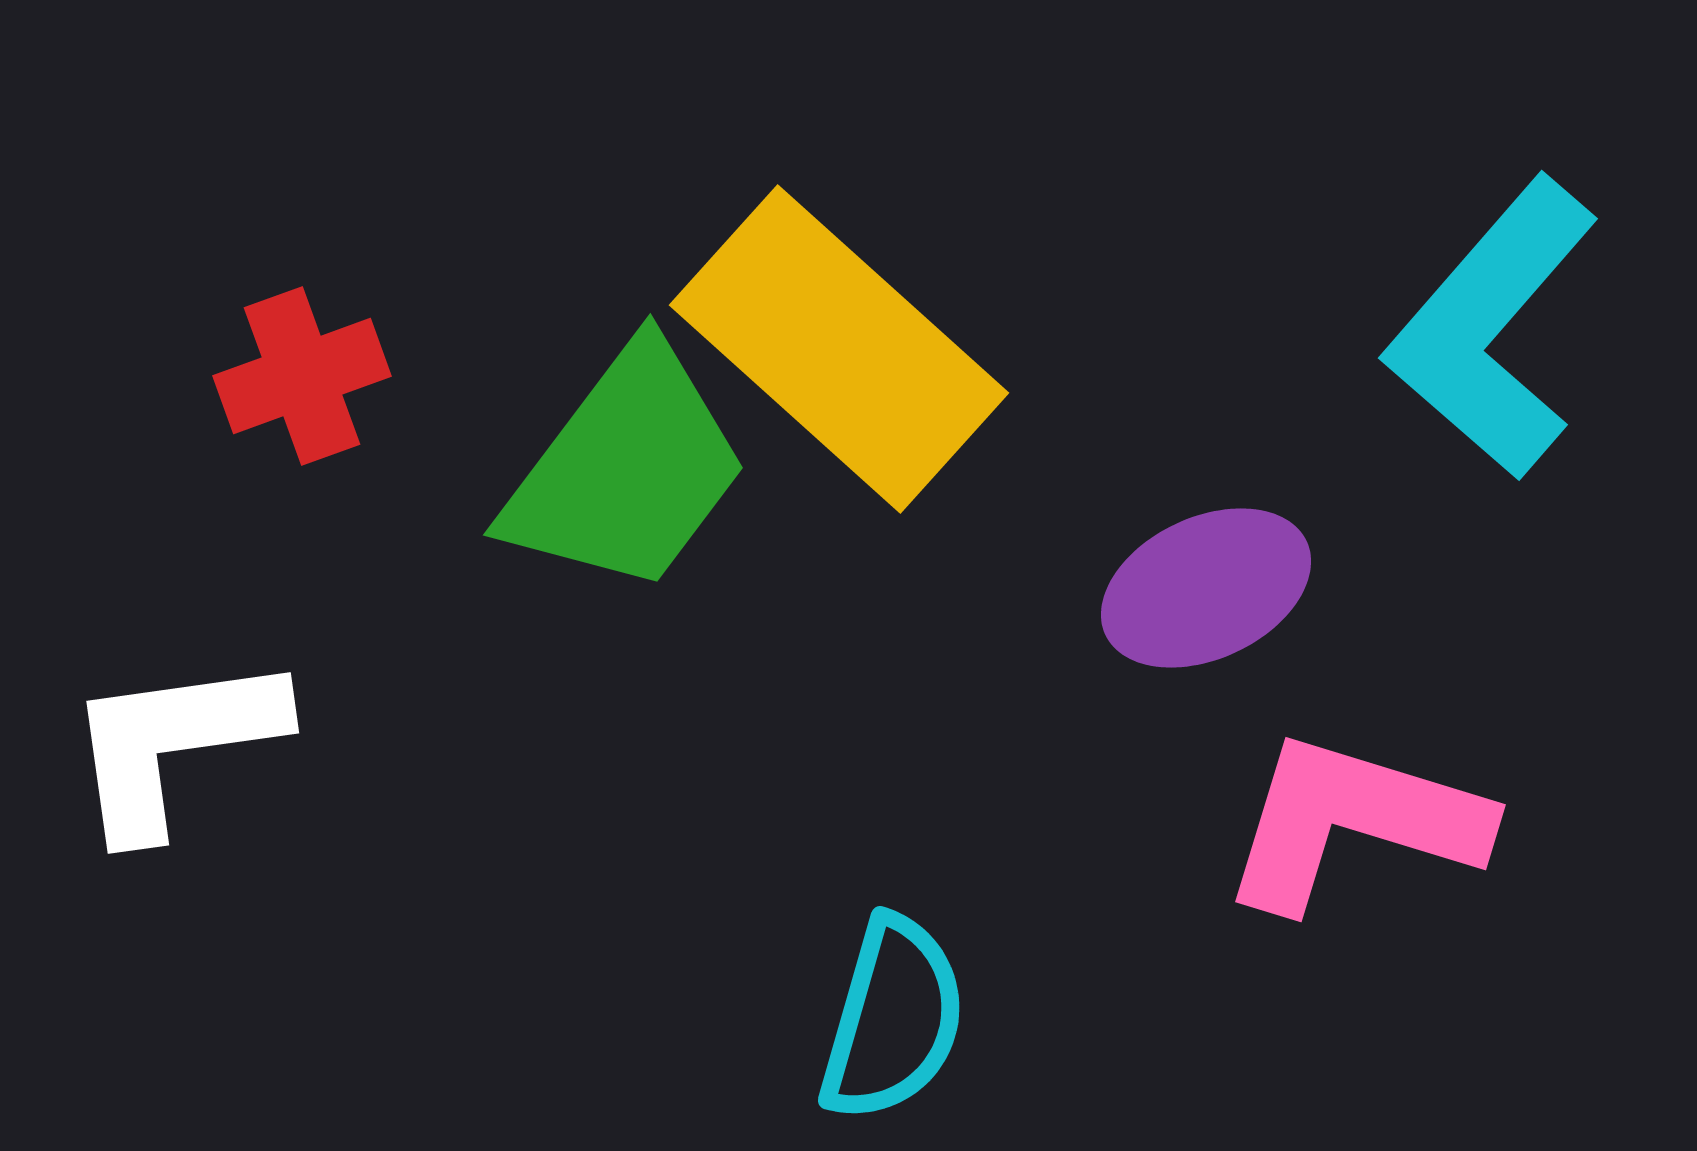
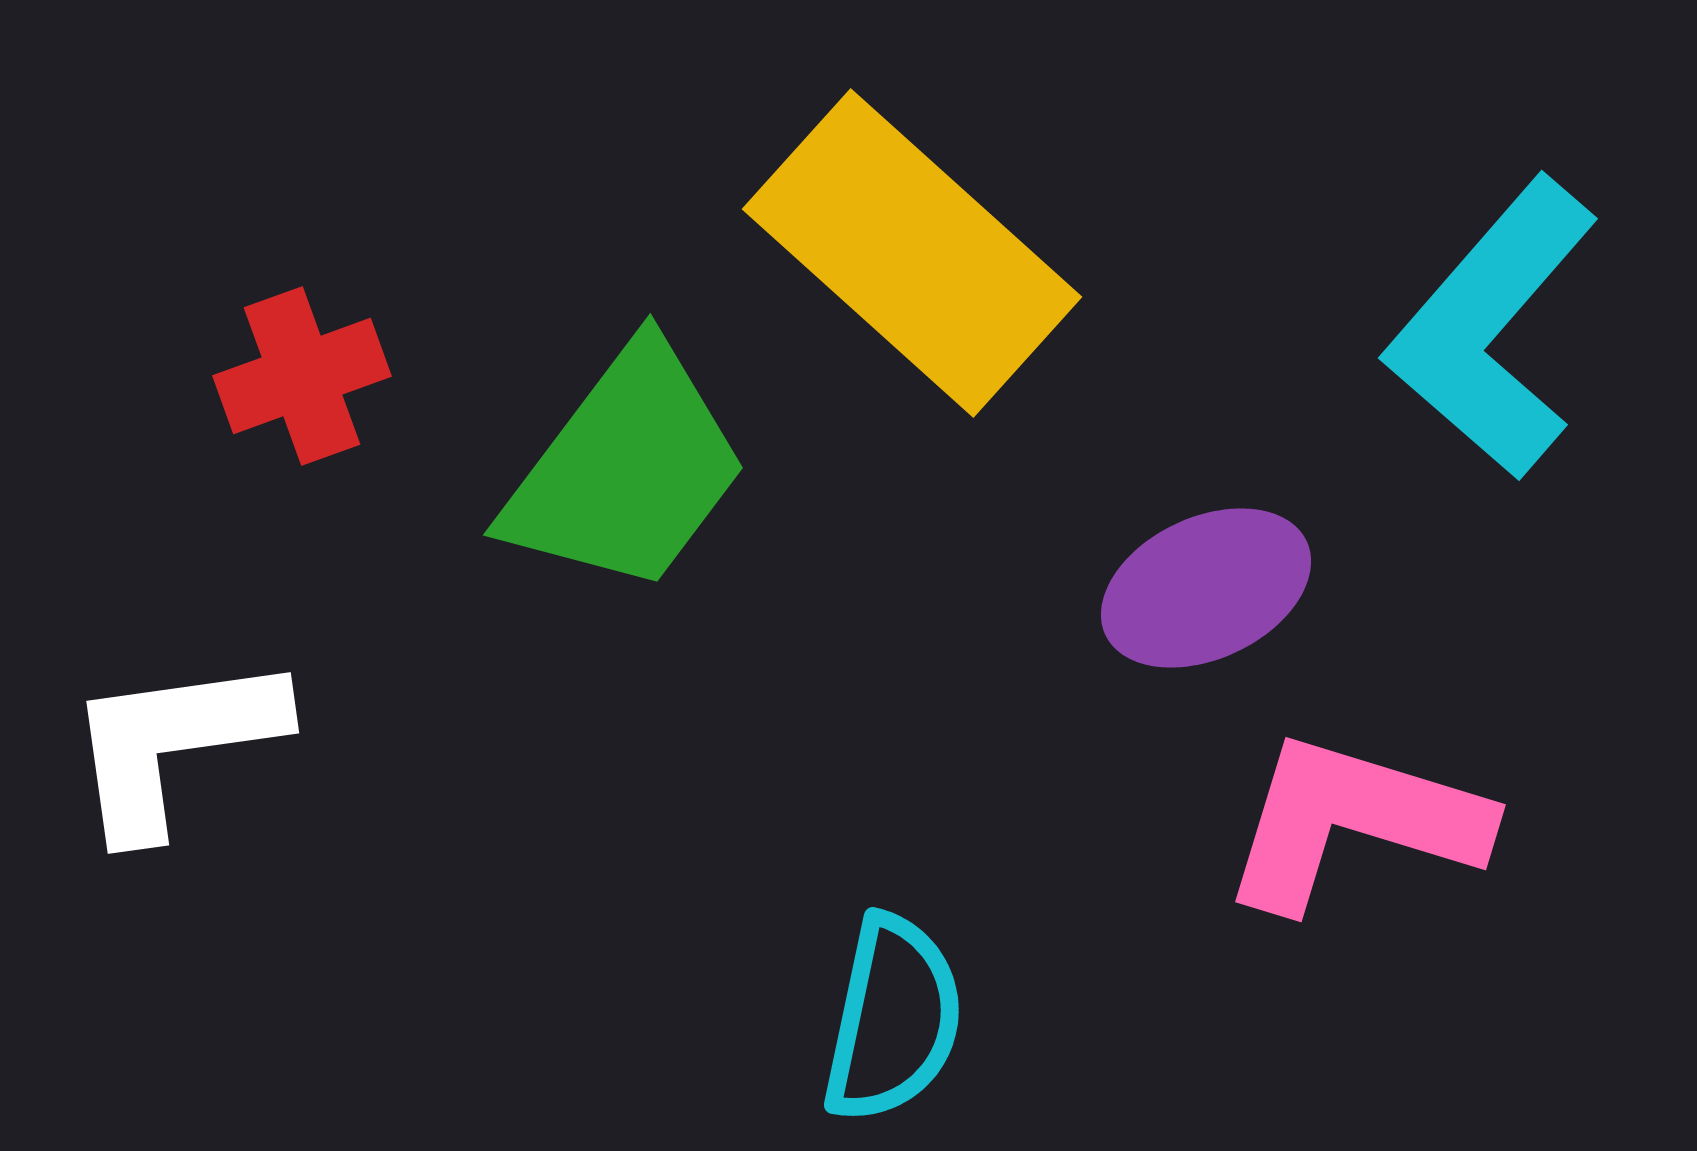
yellow rectangle: moved 73 px right, 96 px up
cyan semicircle: rotated 4 degrees counterclockwise
